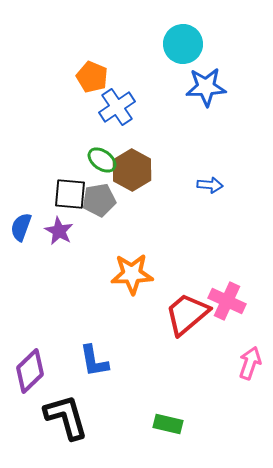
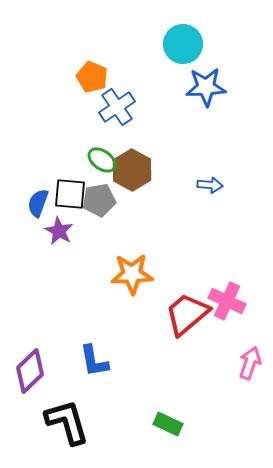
blue semicircle: moved 17 px right, 24 px up
black L-shape: moved 1 px right, 5 px down
green rectangle: rotated 12 degrees clockwise
